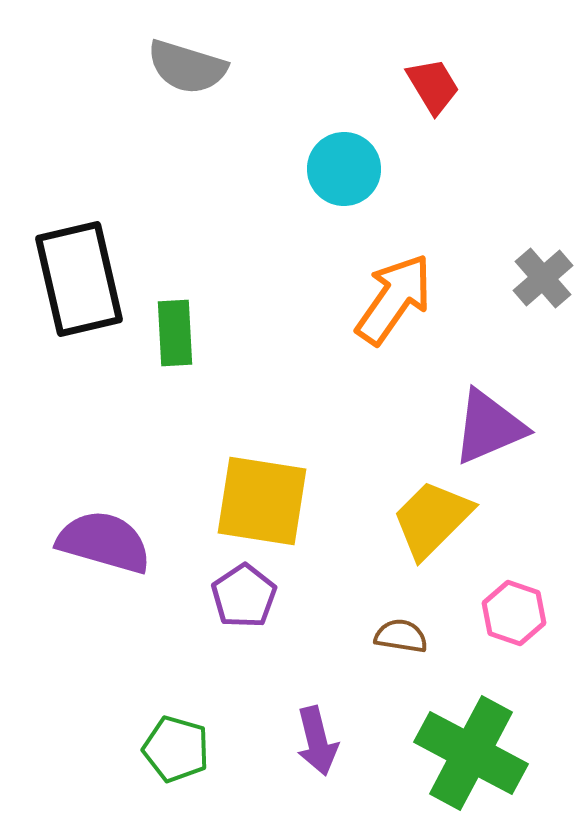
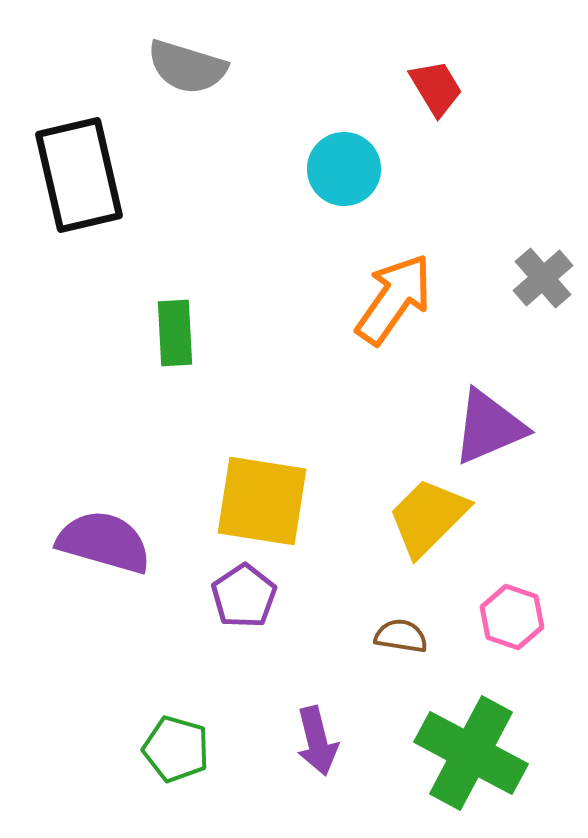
red trapezoid: moved 3 px right, 2 px down
black rectangle: moved 104 px up
yellow trapezoid: moved 4 px left, 2 px up
pink hexagon: moved 2 px left, 4 px down
